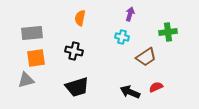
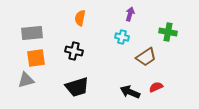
green cross: rotated 18 degrees clockwise
